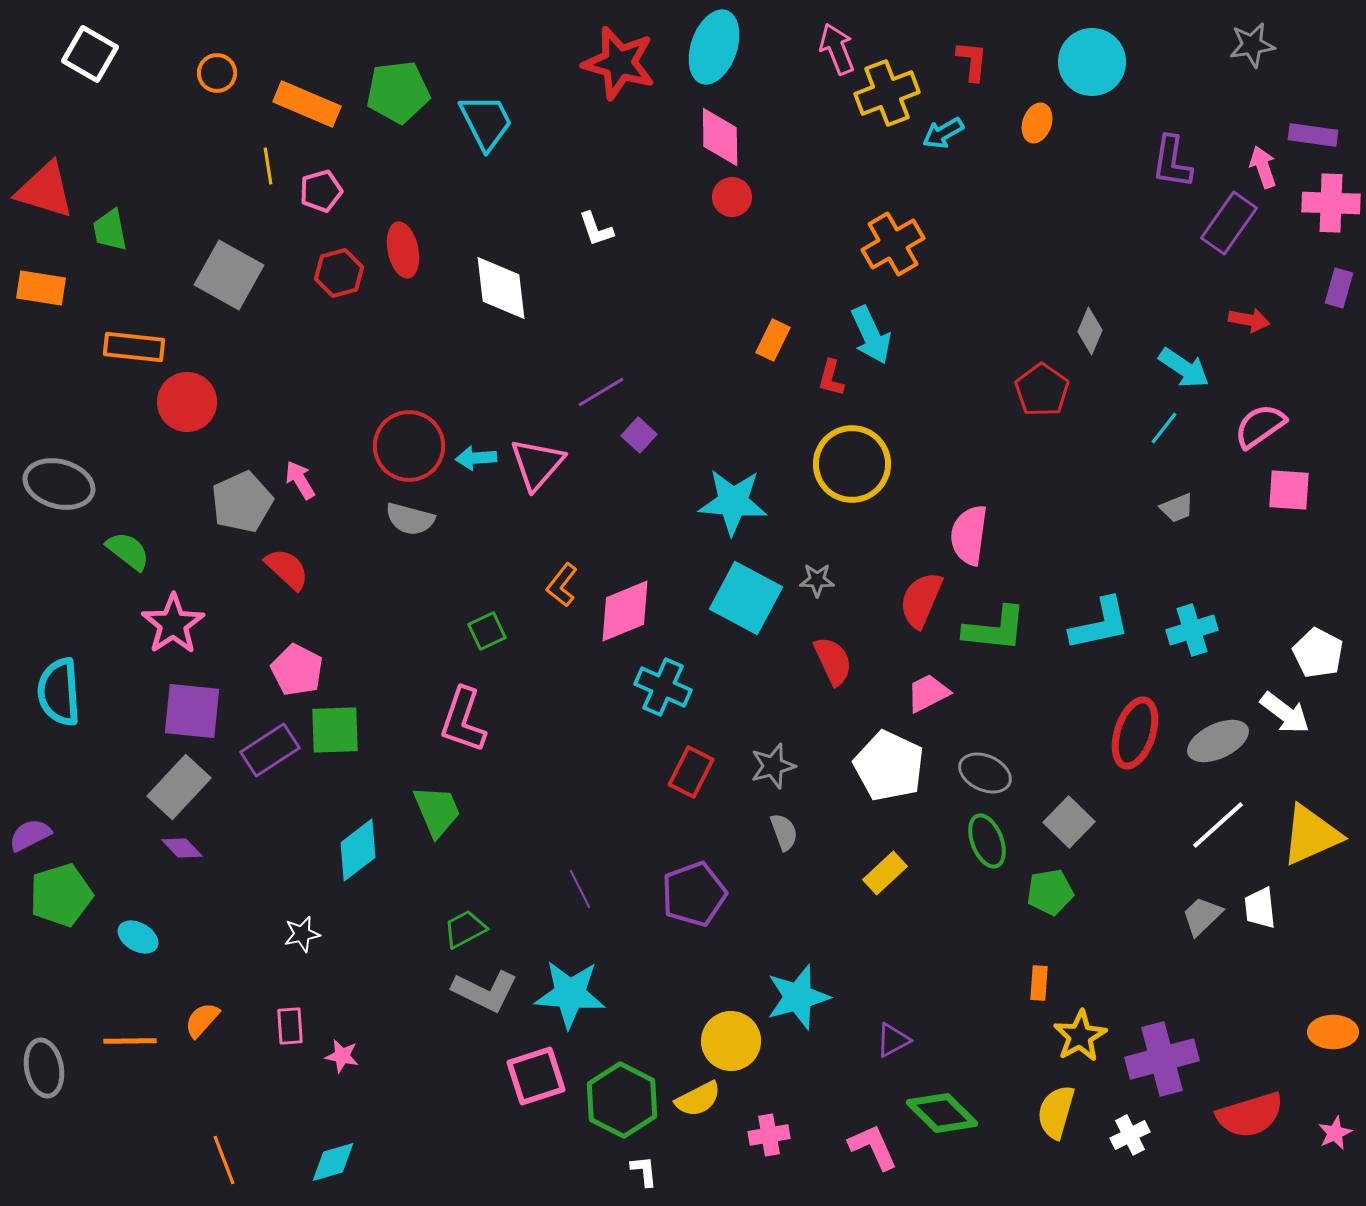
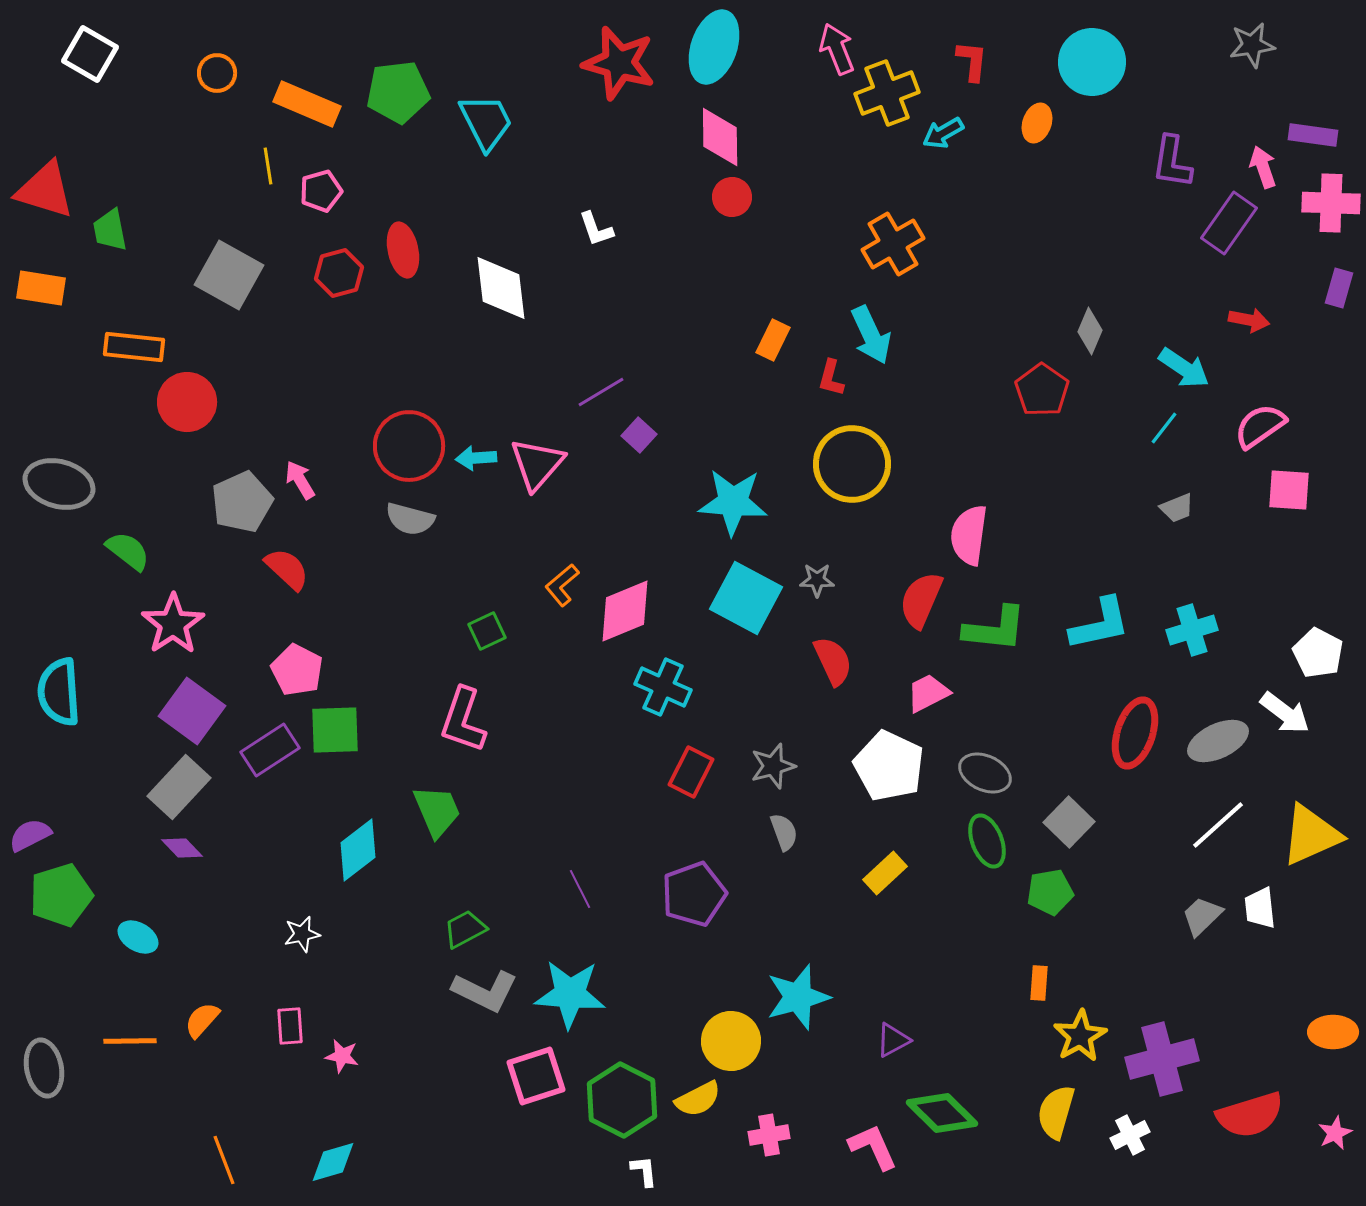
orange L-shape at (562, 585): rotated 12 degrees clockwise
purple square at (192, 711): rotated 30 degrees clockwise
